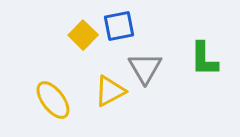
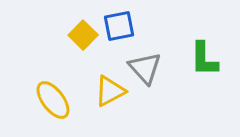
gray triangle: rotated 12 degrees counterclockwise
